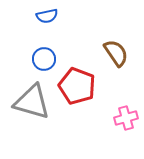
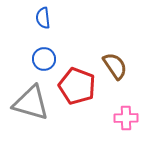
blue semicircle: moved 4 px left, 2 px down; rotated 95 degrees clockwise
brown semicircle: moved 1 px left, 13 px down
gray triangle: moved 1 px left, 1 px down
pink cross: rotated 15 degrees clockwise
